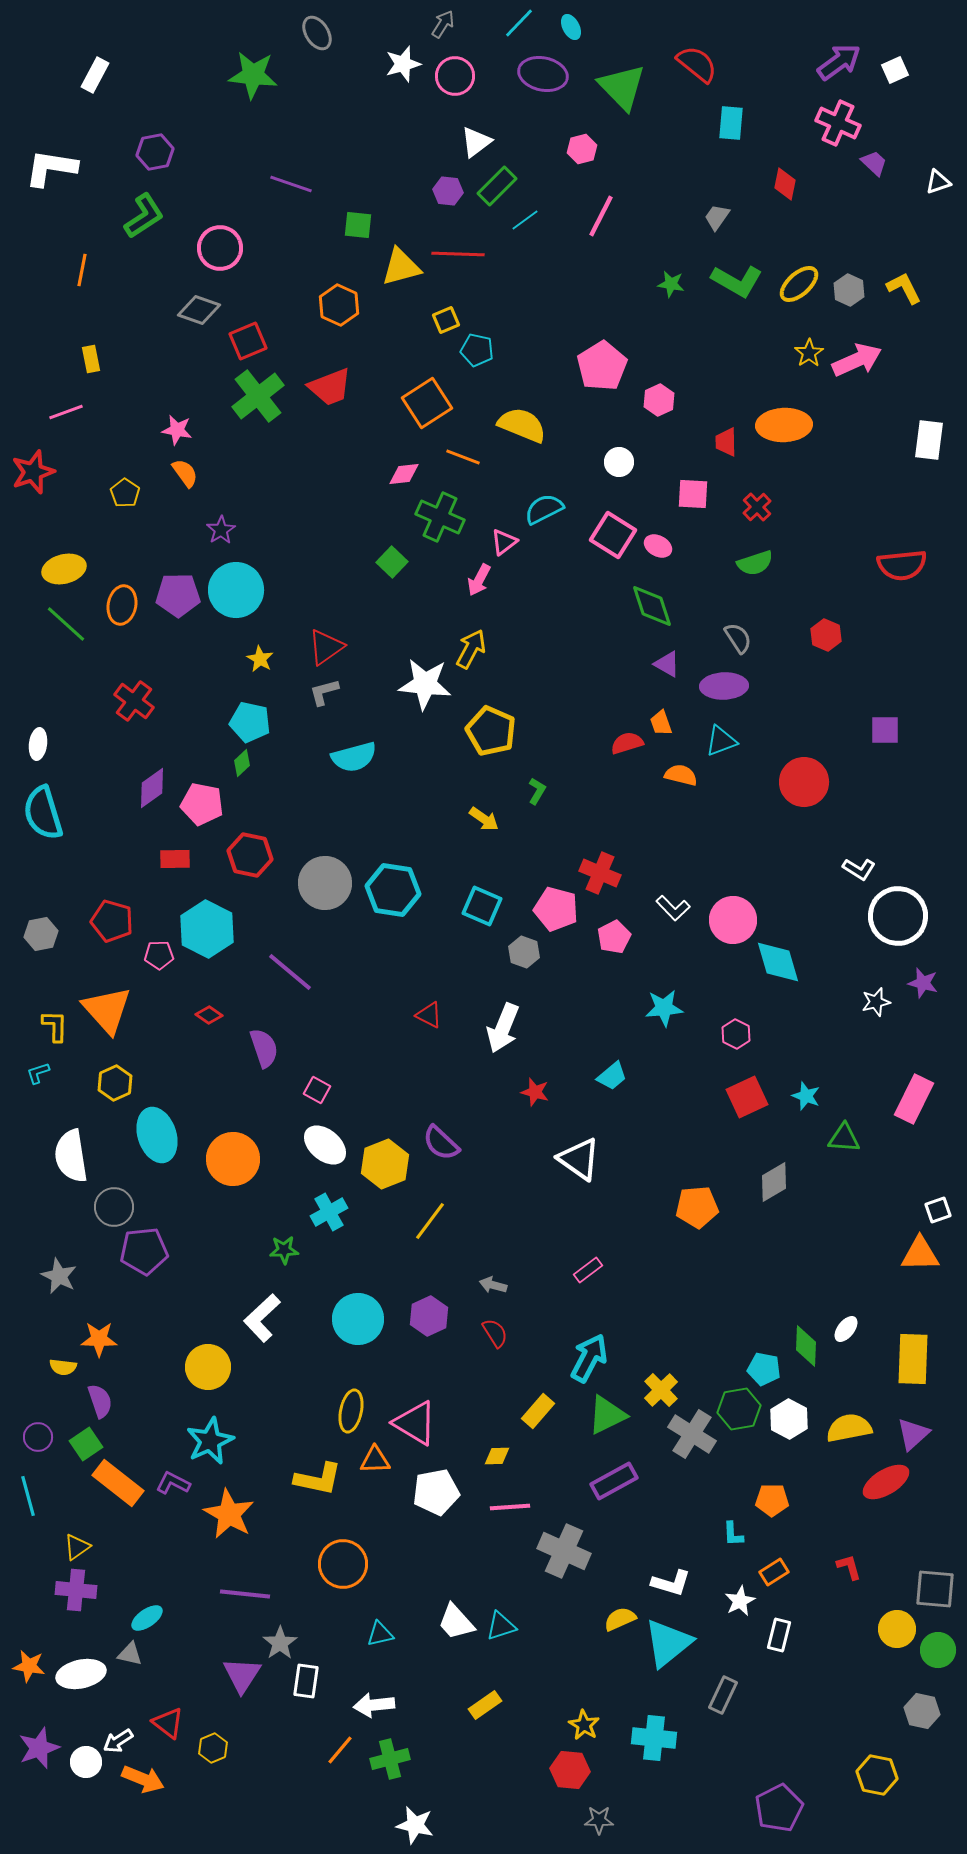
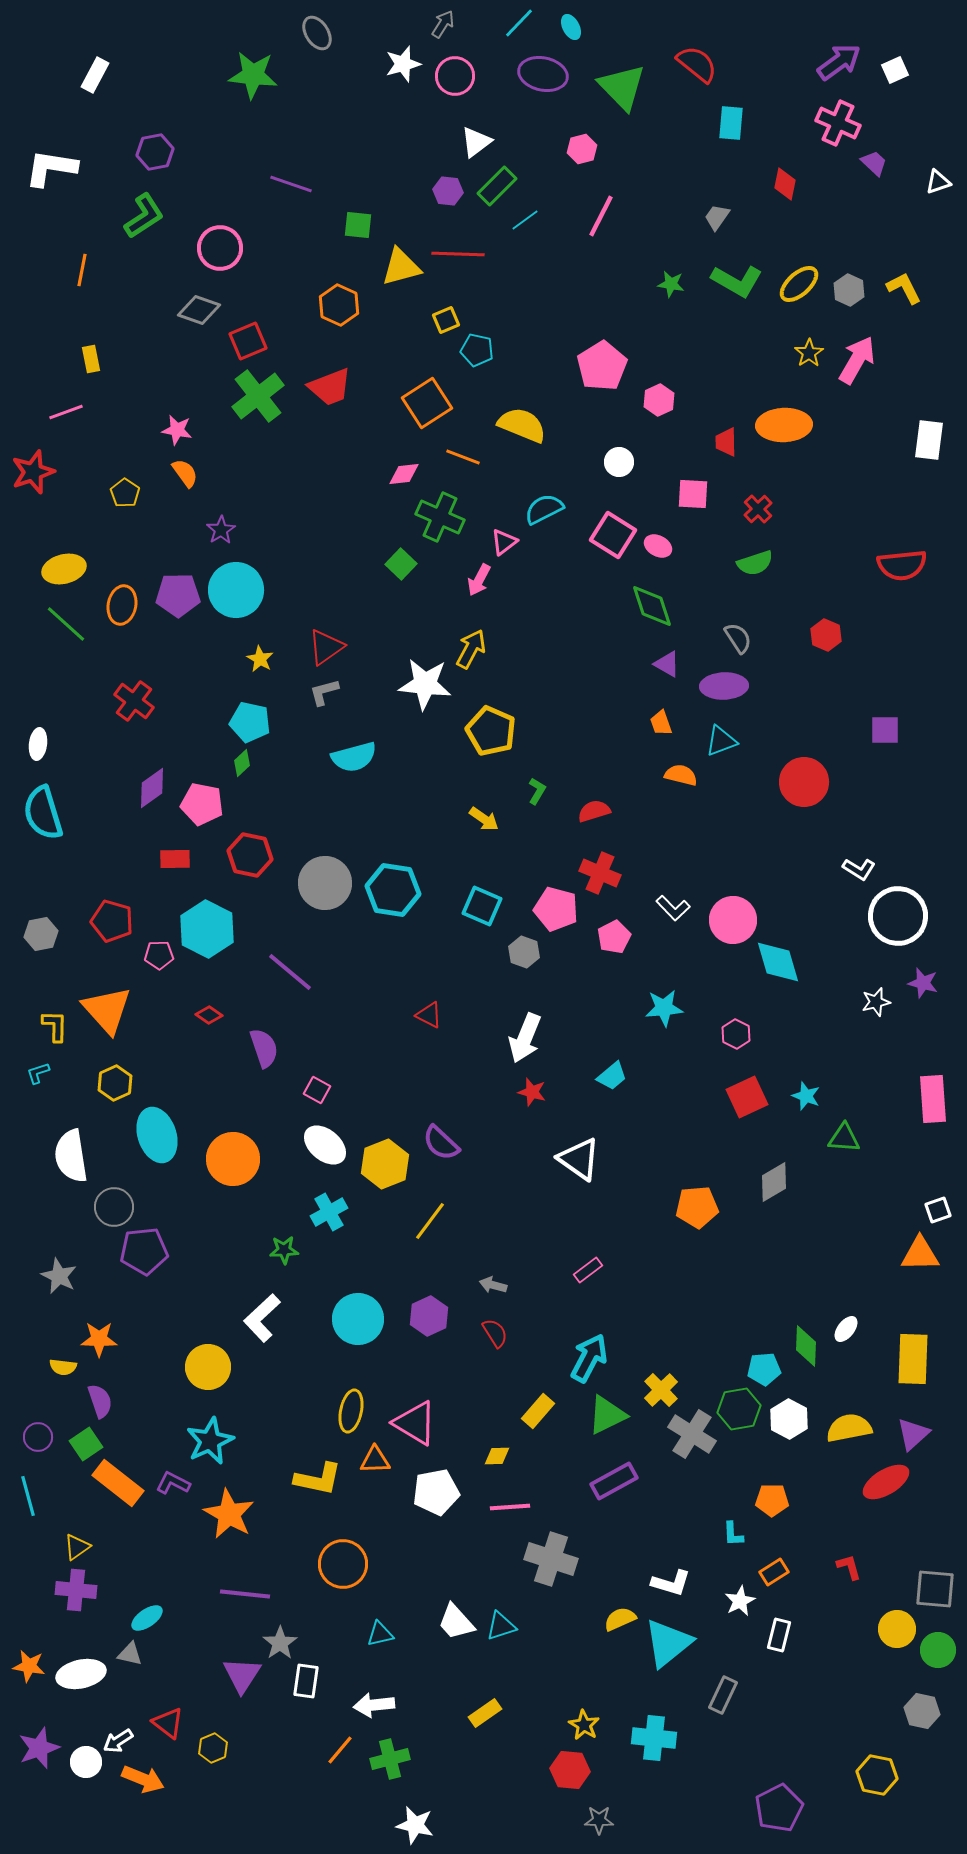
pink arrow at (857, 360): rotated 36 degrees counterclockwise
red cross at (757, 507): moved 1 px right, 2 px down
green square at (392, 562): moved 9 px right, 2 px down
red semicircle at (627, 743): moved 33 px left, 68 px down
white arrow at (503, 1028): moved 22 px right, 10 px down
red star at (535, 1092): moved 3 px left
pink rectangle at (914, 1099): moved 19 px right; rotated 30 degrees counterclockwise
cyan pentagon at (764, 1369): rotated 16 degrees counterclockwise
gray cross at (564, 1551): moved 13 px left, 8 px down; rotated 6 degrees counterclockwise
yellow rectangle at (485, 1705): moved 8 px down
